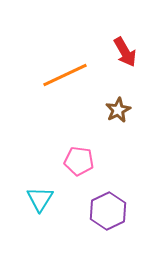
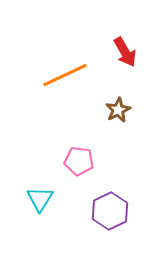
purple hexagon: moved 2 px right
